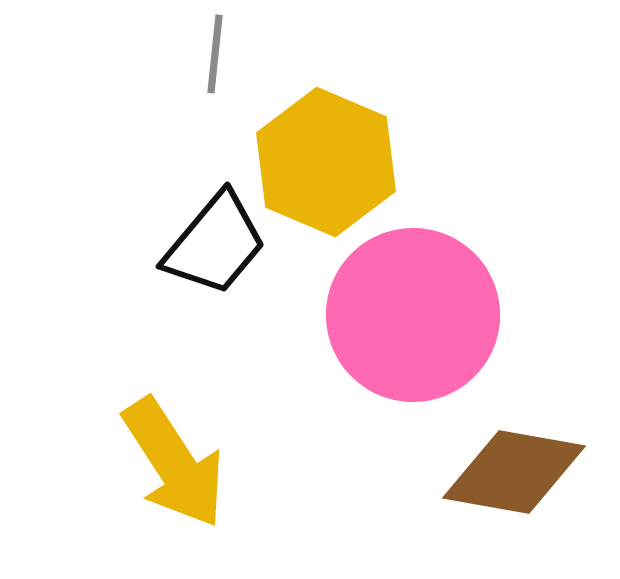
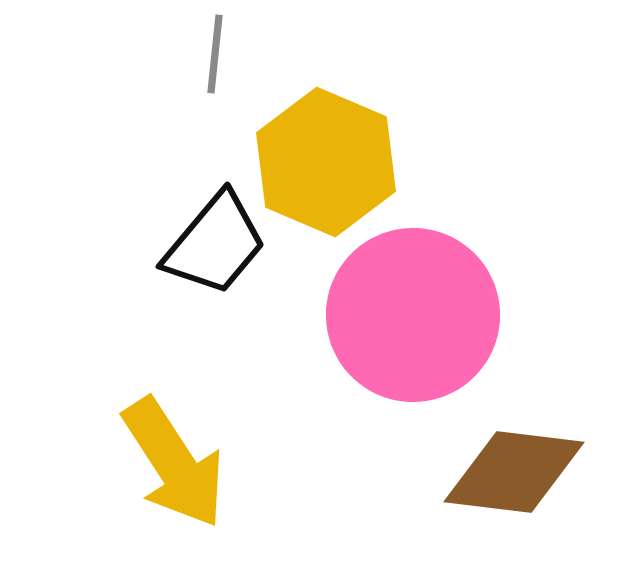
brown diamond: rotated 3 degrees counterclockwise
